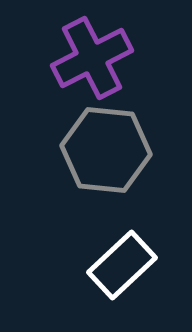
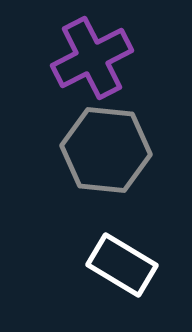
white rectangle: rotated 74 degrees clockwise
